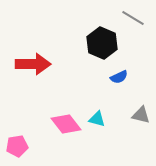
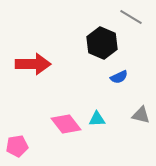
gray line: moved 2 px left, 1 px up
cyan triangle: rotated 18 degrees counterclockwise
